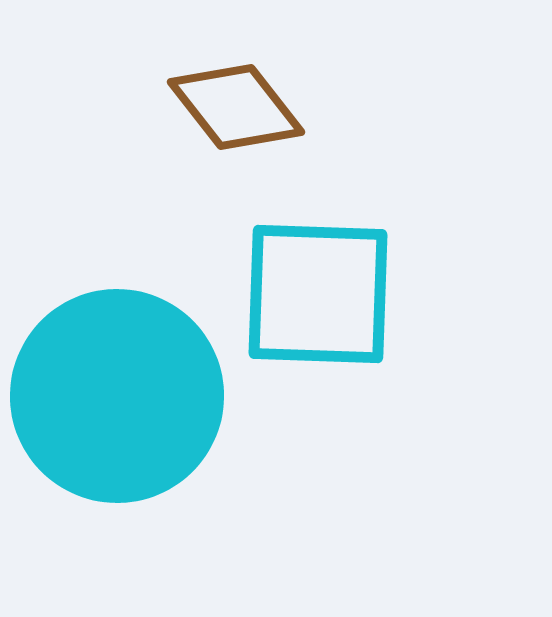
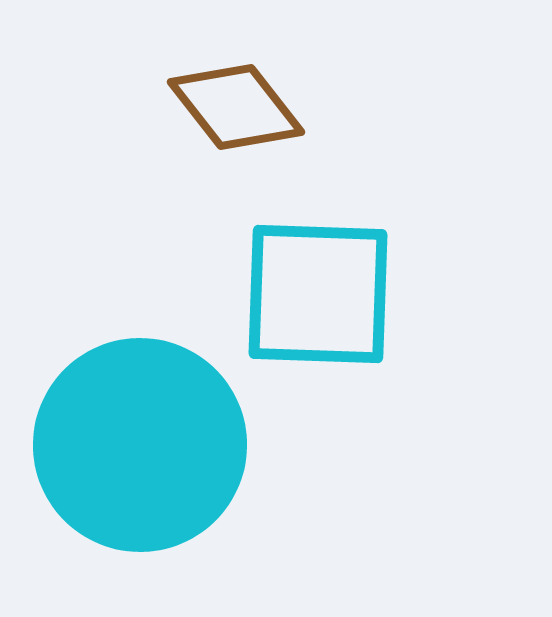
cyan circle: moved 23 px right, 49 px down
